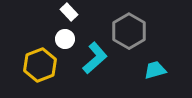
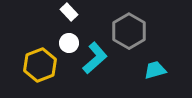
white circle: moved 4 px right, 4 px down
